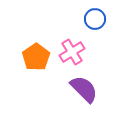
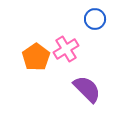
pink cross: moved 6 px left, 3 px up
purple semicircle: moved 3 px right
